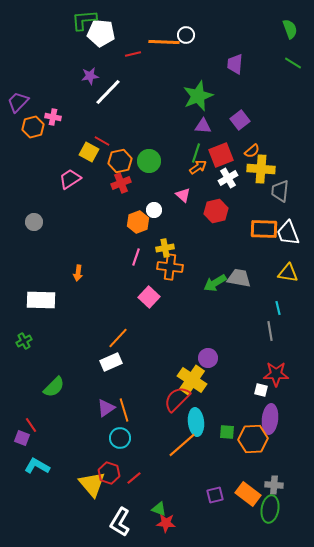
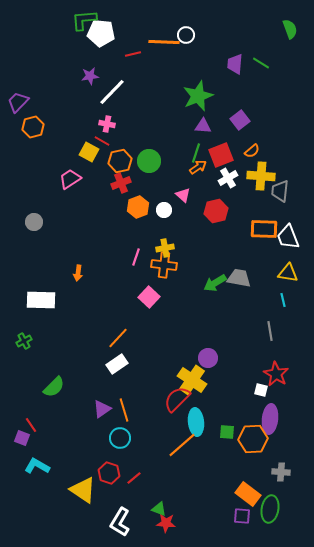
green line at (293, 63): moved 32 px left
white line at (108, 92): moved 4 px right
pink cross at (53, 117): moved 54 px right, 7 px down
yellow cross at (261, 169): moved 7 px down
white circle at (154, 210): moved 10 px right
orange hexagon at (138, 222): moved 15 px up
white trapezoid at (288, 233): moved 4 px down
orange cross at (170, 267): moved 6 px left, 2 px up
cyan line at (278, 308): moved 5 px right, 8 px up
white rectangle at (111, 362): moved 6 px right, 2 px down; rotated 10 degrees counterclockwise
red star at (276, 374): rotated 30 degrees clockwise
purple triangle at (106, 408): moved 4 px left, 1 px down
yellow triangle at (92, 484): moved 9 px left, 6 px down; rotated 16 degrees counterclockwise
gray cross at (274, 485): moved 7 px right, 13 px up
purple square at (215, 495): moved 27 px right, 21 px down; rotated 18 degrees clockwise
